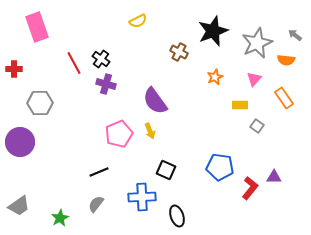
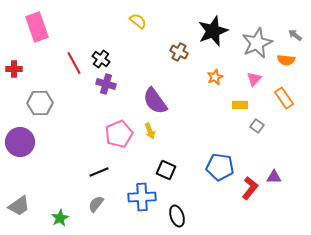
yellow semicircle: rotated 114 degrees counterclockwise
